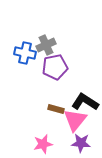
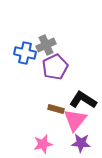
purple pentagon: rotated 15 degrees counterclockwise
black L-shape: moved 2 px left, 2 px up
